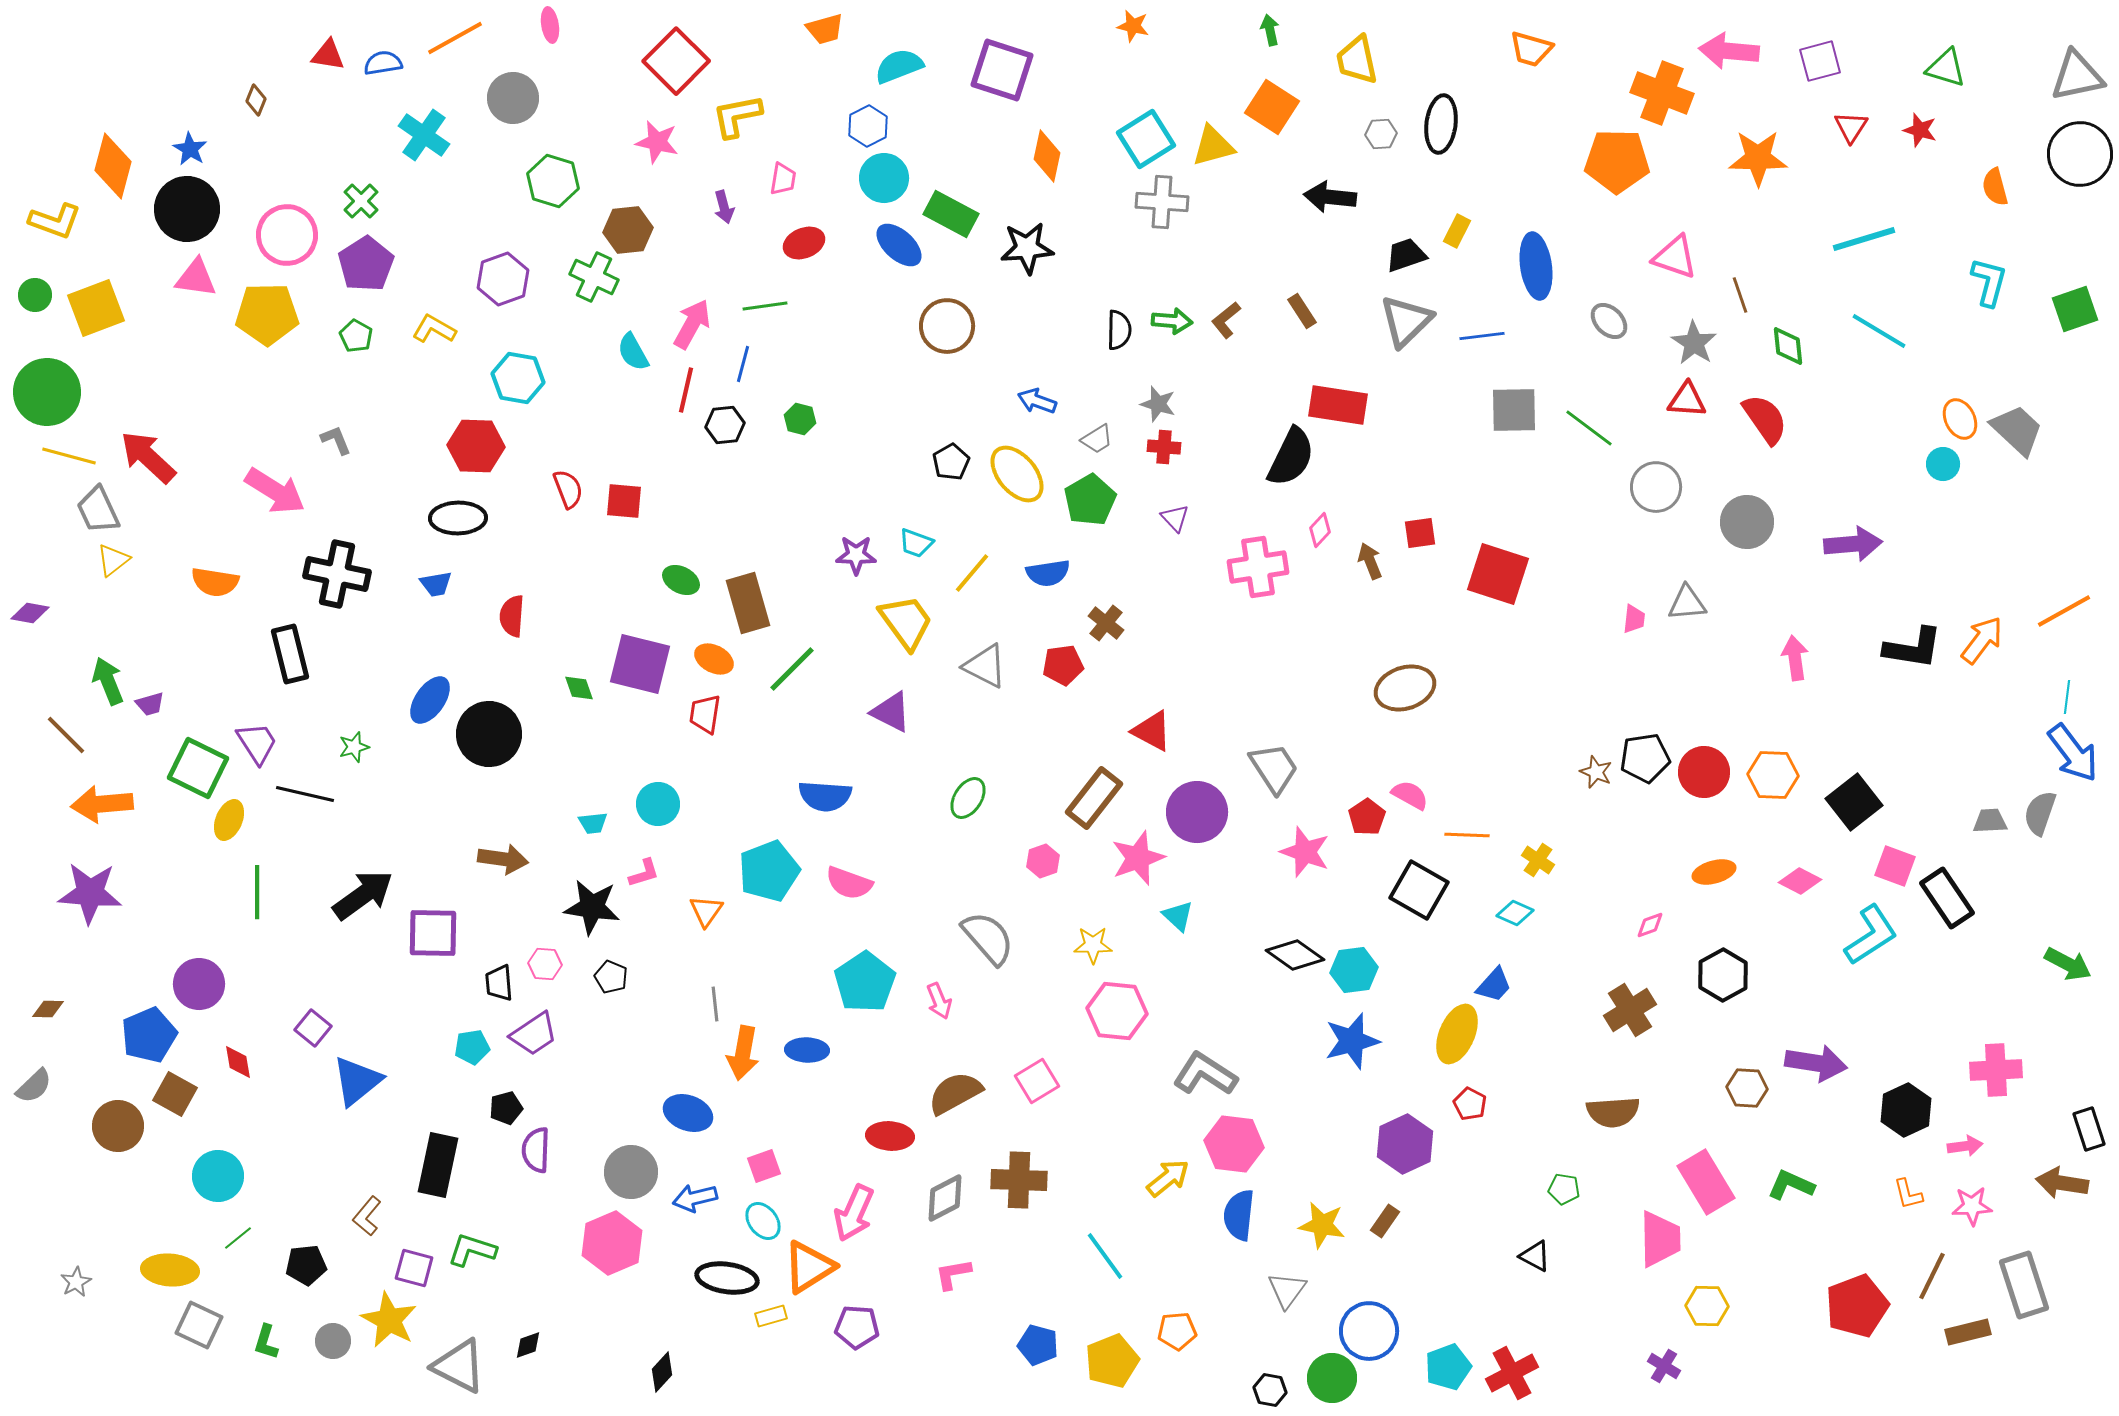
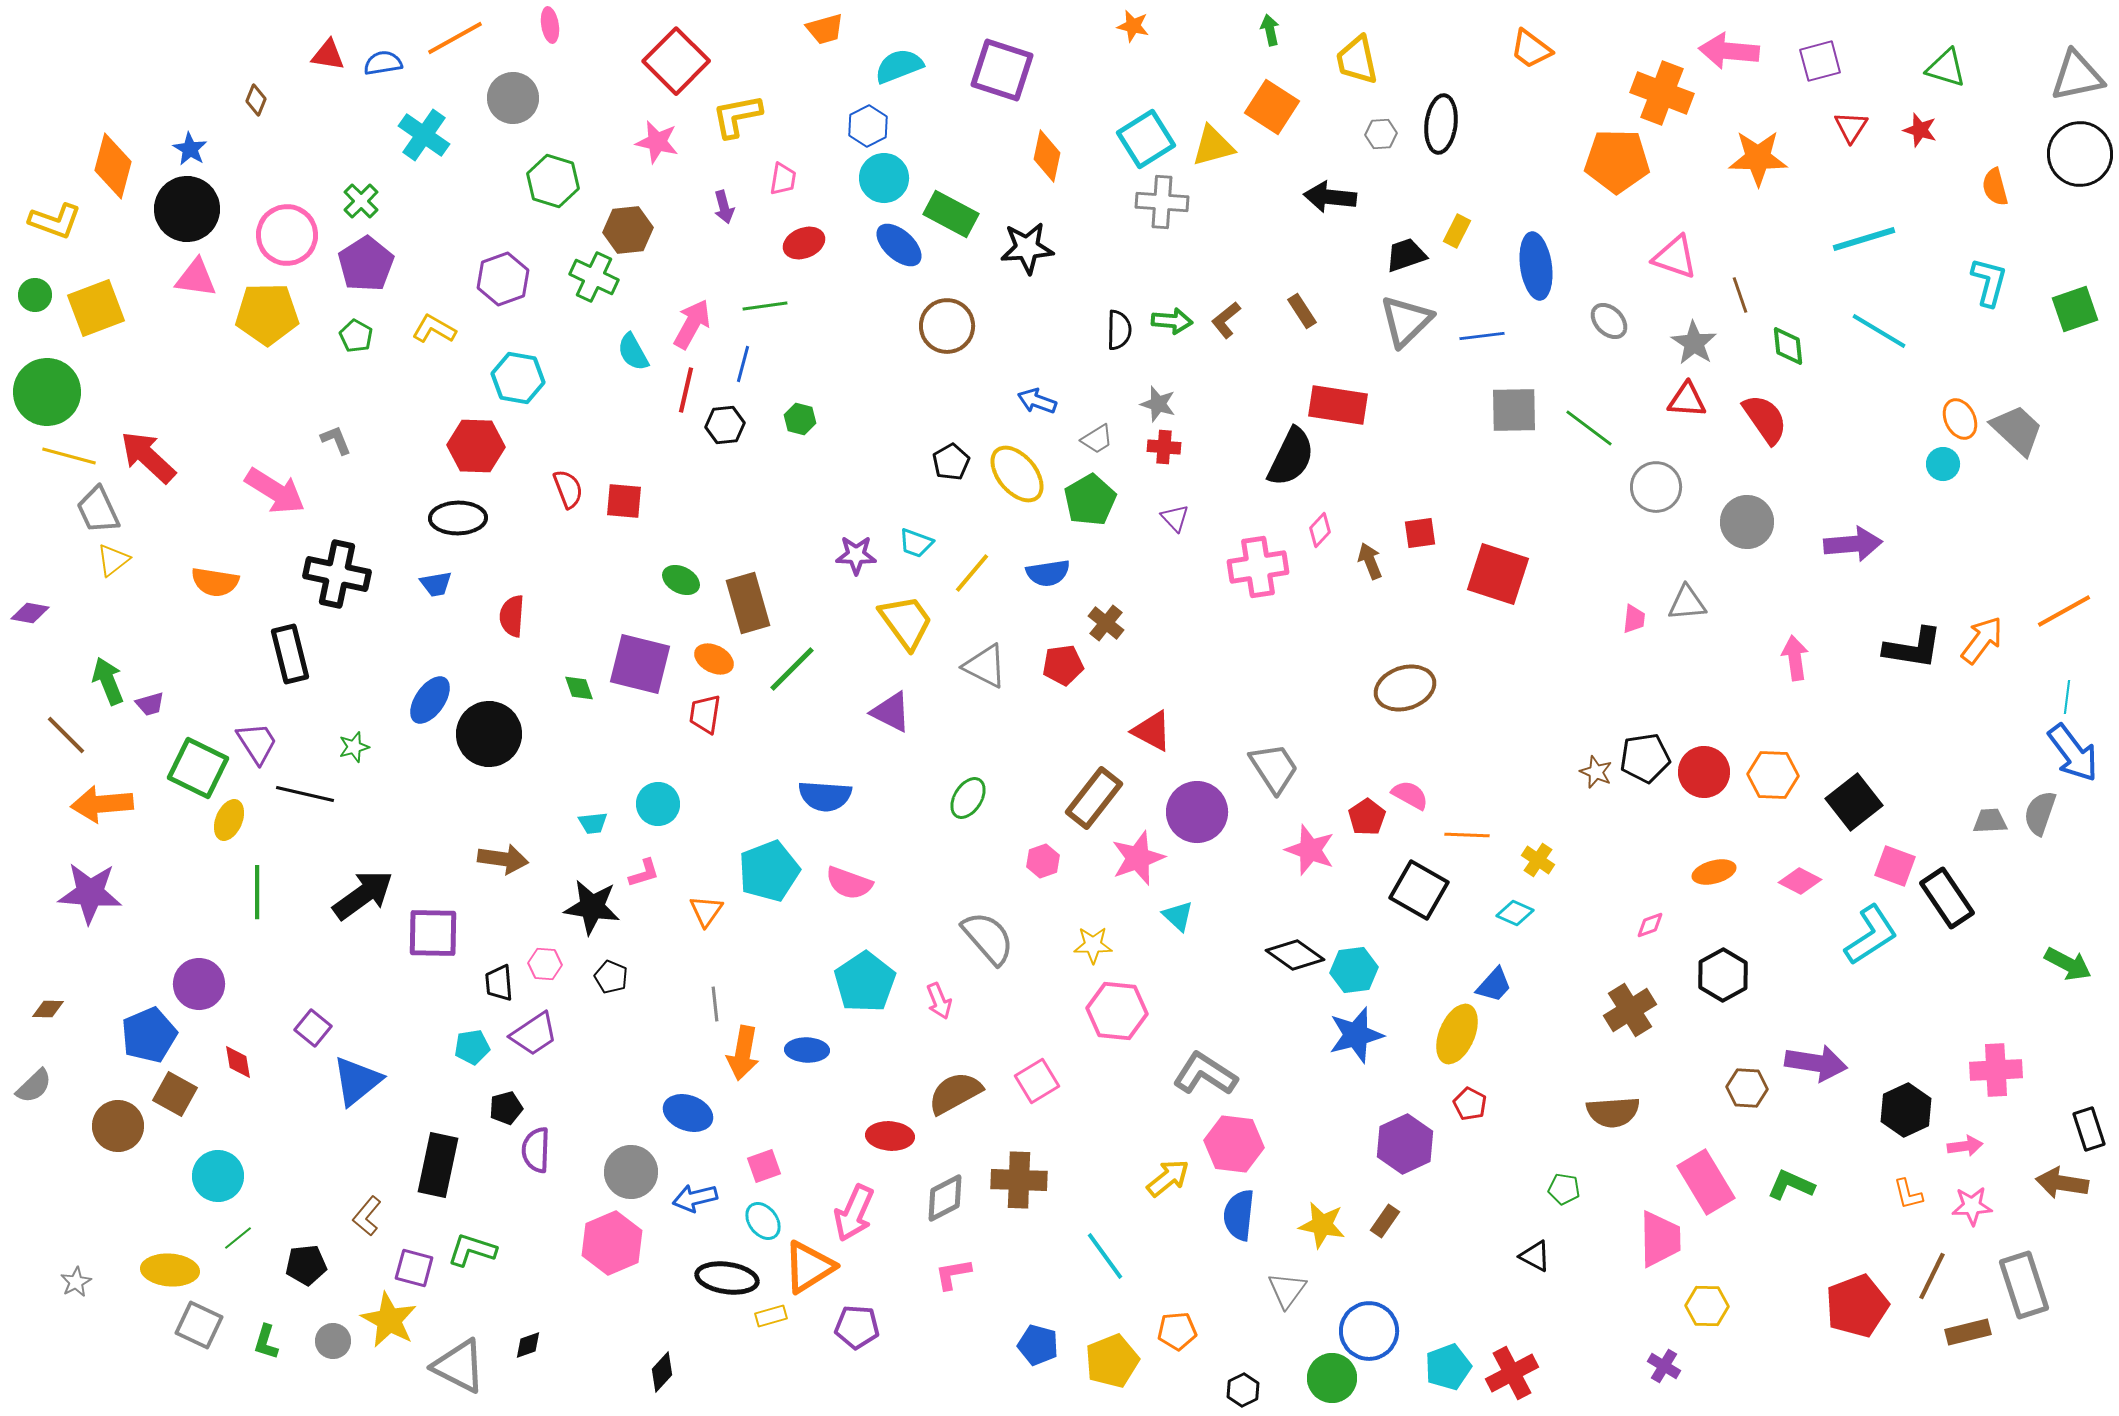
orange trapezoid at (1531, 49): rotated 21 degrees clockwise
pink star at (1305, 852): moved 5 px right, 2 px up
blue star at (1352, 1041): moved 4 px right, 6 px up
black hexagon at (1270, 1390): moved 27 px left; rotated 24 degrees clockwise
